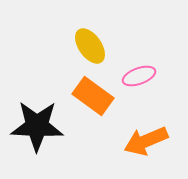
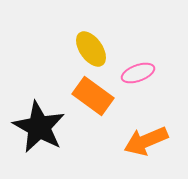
yellow ellipse: moved 1 px right, 3 px down
pink ellipse: moved 1 px left, 3 px up
black star: moved 2 px right, 1 px down; rotated 26 degrees clockwise
